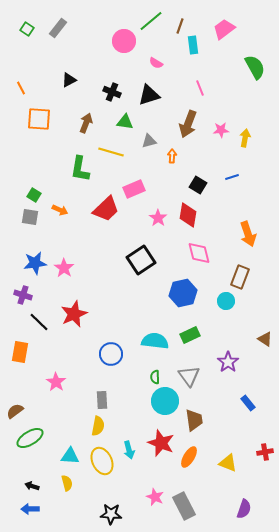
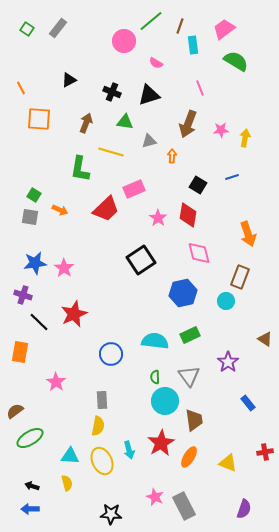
green semicircle at (255, 67): moved 19 px left, 6 px up; rotated 30 degrees counterclockwise
red star at (161, 443): rotated 20 degrees clockwise
